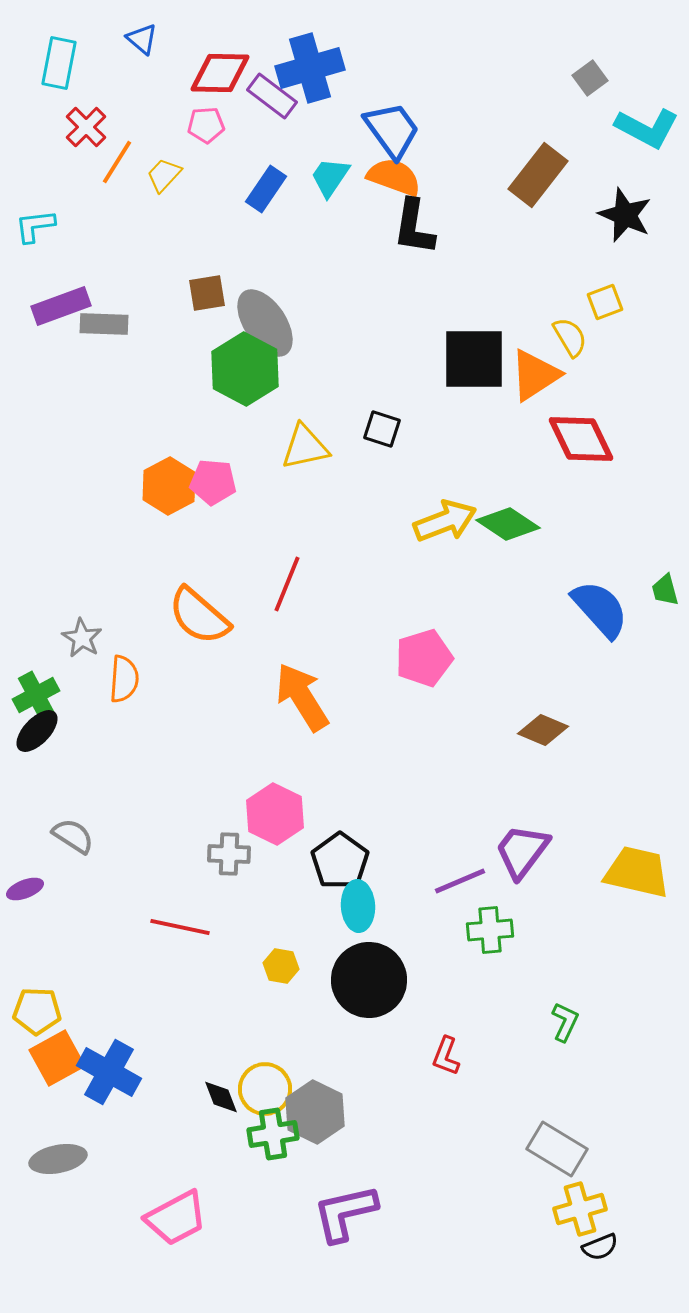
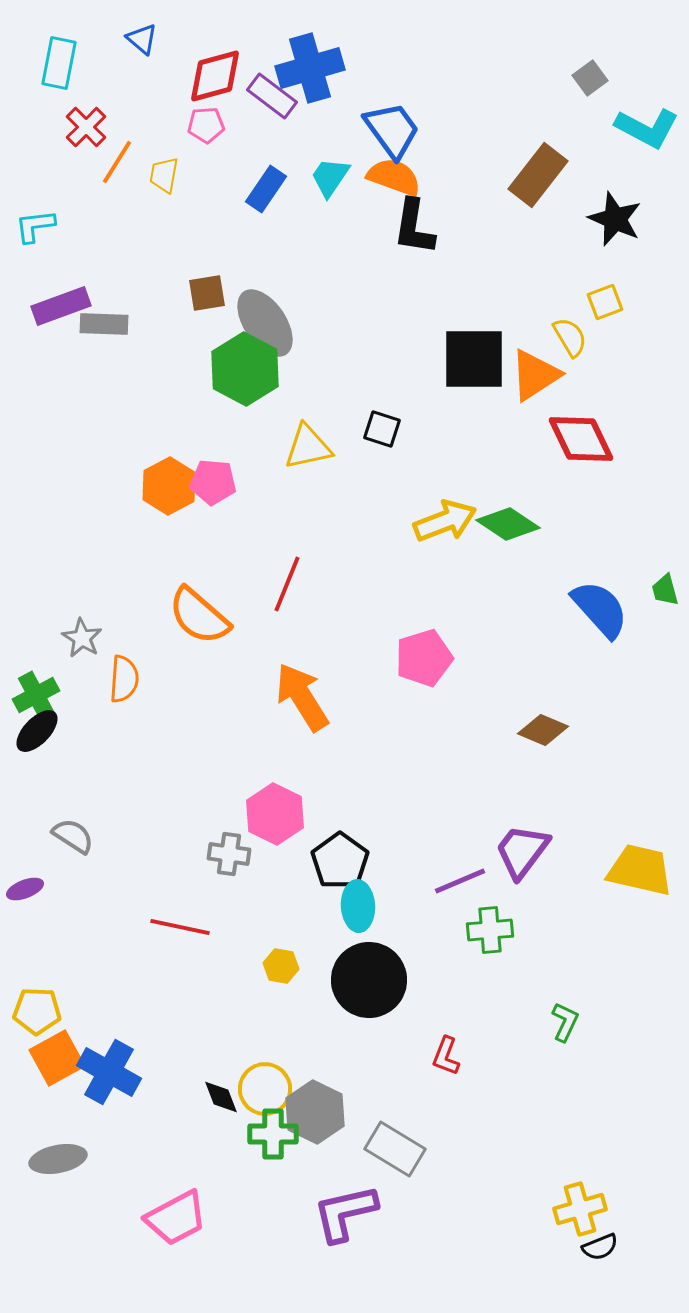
red diamond at (220, 73): moved 5 px left, 3 px down; rotated 16 degrees counterclockwise
yellow trapezoid at (164, 175): rotated 33 degrees counterclockwise
black star at (625, 215): moved 10 px left, 4 px down
yellow triangle at (305, 447): moved 3 px right
gray cross at (229, 854): rotated 6 degrees clockwise
yellow trapezoid at (637, 872): moved 3 px right, 2 px up
green cross at (273, 1134): rotated 9 degrees clockwise
gray rectangle at (557, 1149): moved 162 px left
